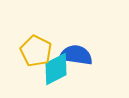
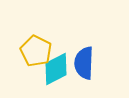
blue semicircle: moved 8 px right, 8 px down; rotated 96 degrees counterclockwise
